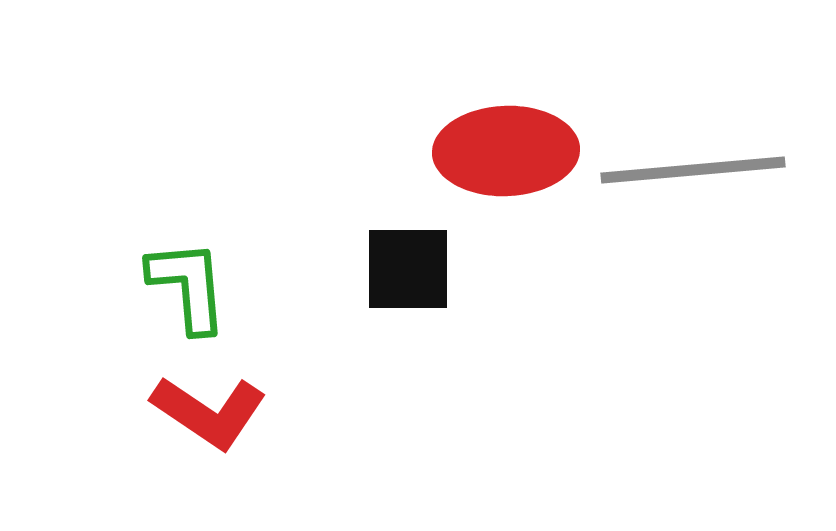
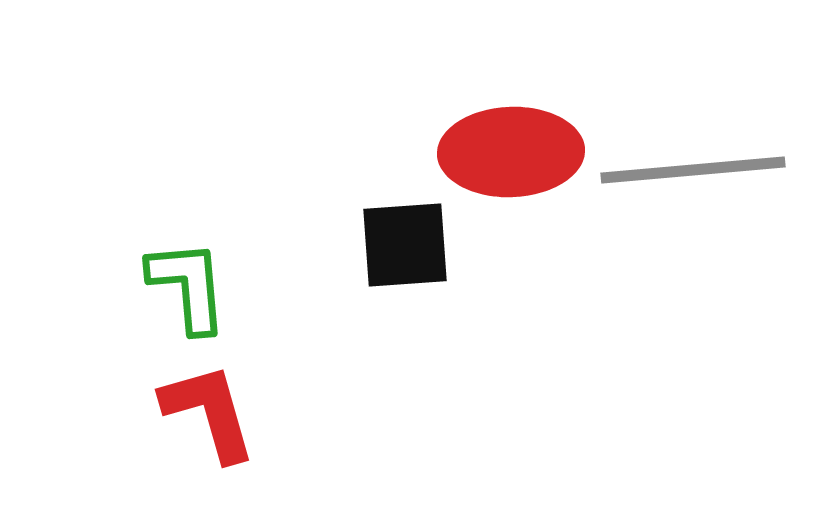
red ellipse: moved 5 px right, 1 px down
black square: moved 3 px left, 24 px up; rotated 4 degrees counterclockwise
red L-shape: rotated 140 degrees counterclockwise
